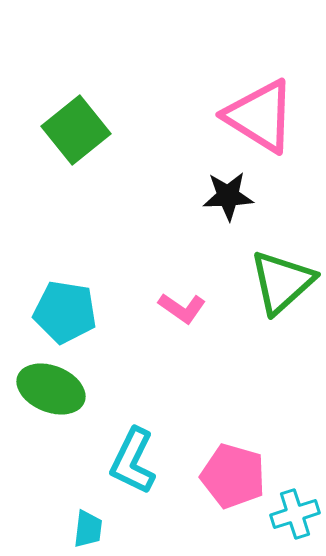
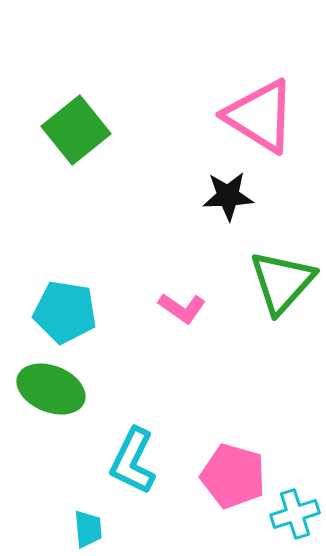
green triangle: rotated 6 degrees counterclockwise
cyan trapezoid: rotated 12 degrees counterclockwise
